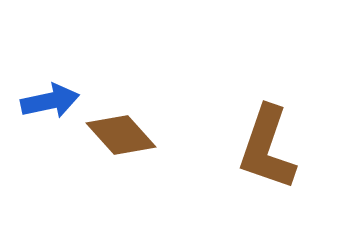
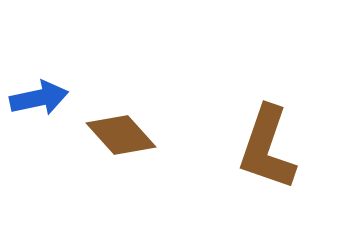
blue arrow: moved 11 px left, 3 px up
